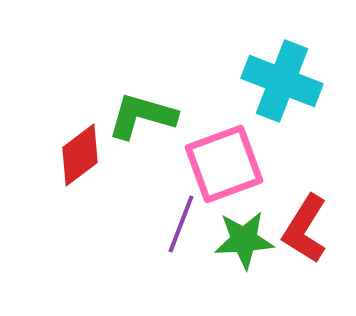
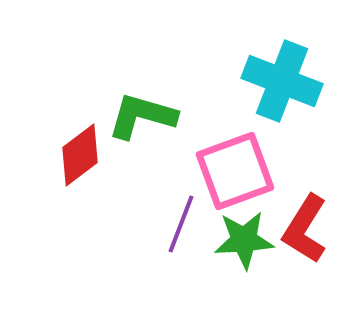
pink square: moved 11 px right, 7 px down
